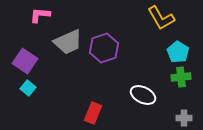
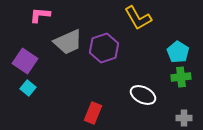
yellow L-shape: moved 23 px left
